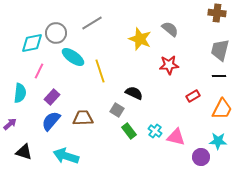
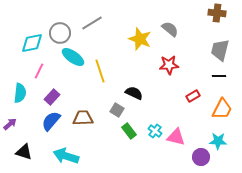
gray circle: moved 4 px right
